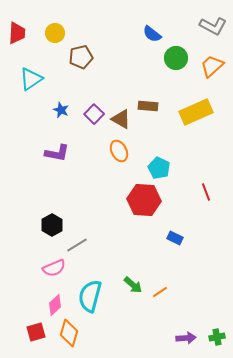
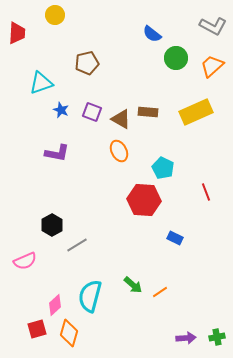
yellow circle: moved 18 px up
brown pentagon: moved 6 px right, 6 px down
cyan triangle: moved 10 px right, 4 px down; rotated 15 degrees clockwise
brown rectangle: moved 6 px down
purple square: moved 2 px left, 2 px up; rotated 24 degrees counterclockwise
cyan pentagon: moved 4 px right
pink semicircle: moved 29 px left, 7 px up
red square: moved 1 px right, 3 px up
